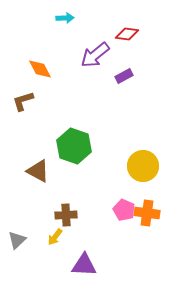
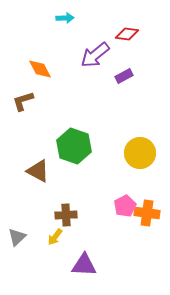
yellow circle: moved 3 px left, 13 px up
pink pentagon: moved 1 px right, 4 px up; rotated 20 degrees clockwise
gray triangle: moved 3 px up
